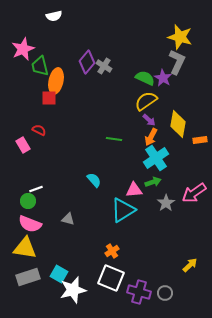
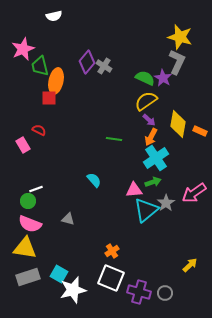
orange rectangle: moved 9 px up; rotated 32 degrees clockwise
cyan triangle: moved 23 px right; rotated 8 degrees counterclockwise
